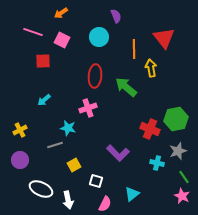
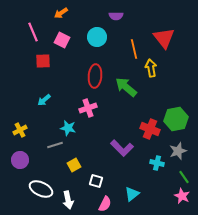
purple semicircle: rotated 112 degrees clockwise
pink line: rotated 48 degrees clockwise
cyan circle: moved 2 px left
orange line: rotated 12 degrees counterclockwise
purple L-shape: moved 4 px right, 5 px up
